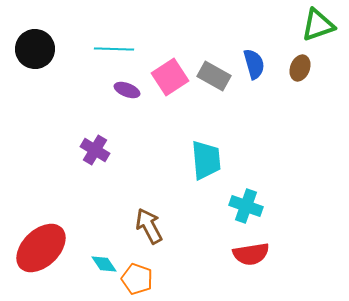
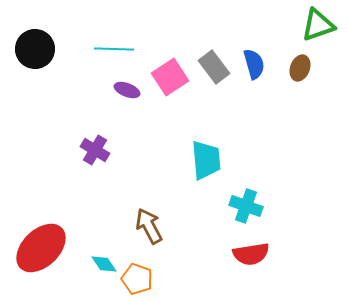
gray rectangle: moved 9 px up; rotated 24 degrees clockwise
